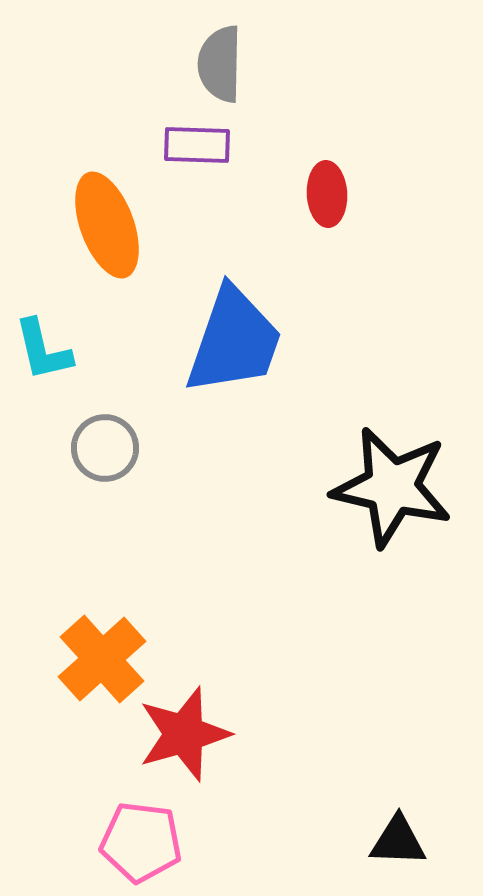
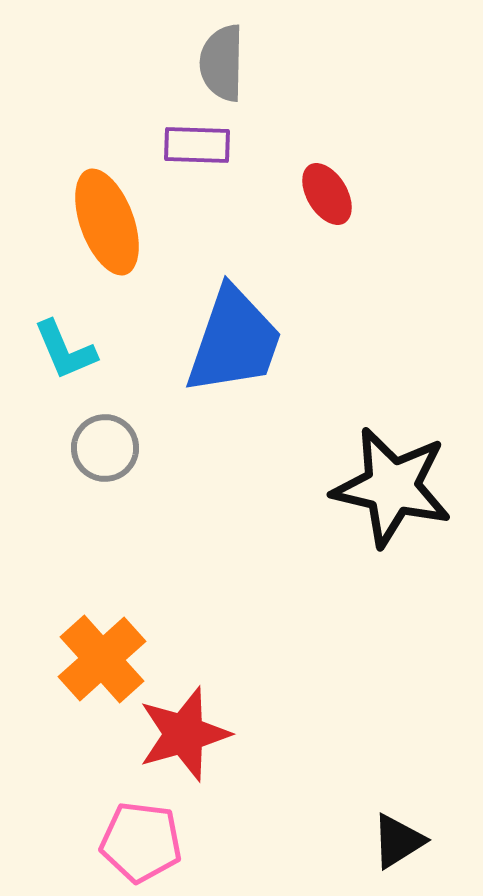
gray semicircle: moved 2 px right, 1 px up
red ellipse: rotated 28 degrees counterclockwise
orange ellipse: moved 3 px up
cyan L-shape: moved 22 px right; rotated 10 degrees counterclockwise
black triangle: rotated 34 degrees counterclockwise
